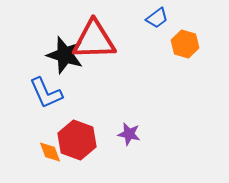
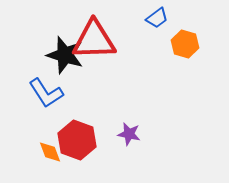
blue L-shape: rotated 9 degrees counterclockwise
